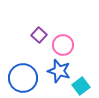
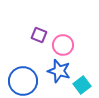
purple square: rotated 21 degrees counterclockwise
blue circle: moved 3 px down
cyan square: moved 1 px right, 1 px up
